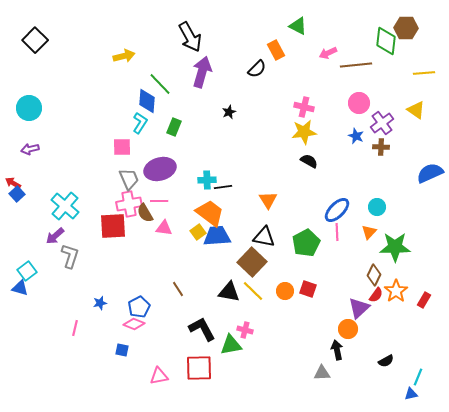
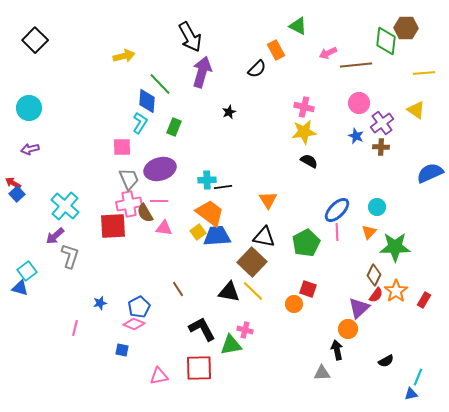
orange circle at (285, 291): moved 9 px right, 13 px down
